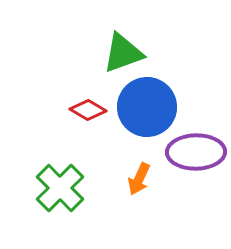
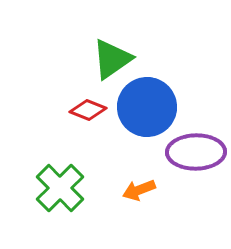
green triangle: moved 11 px left, 6 px down; rotated 15 degrees counterclockwise
red diamond: rotated 9 degrees counterclockwise
orange arrow: moved 11 px down; rotated 44 degrees clockwise
